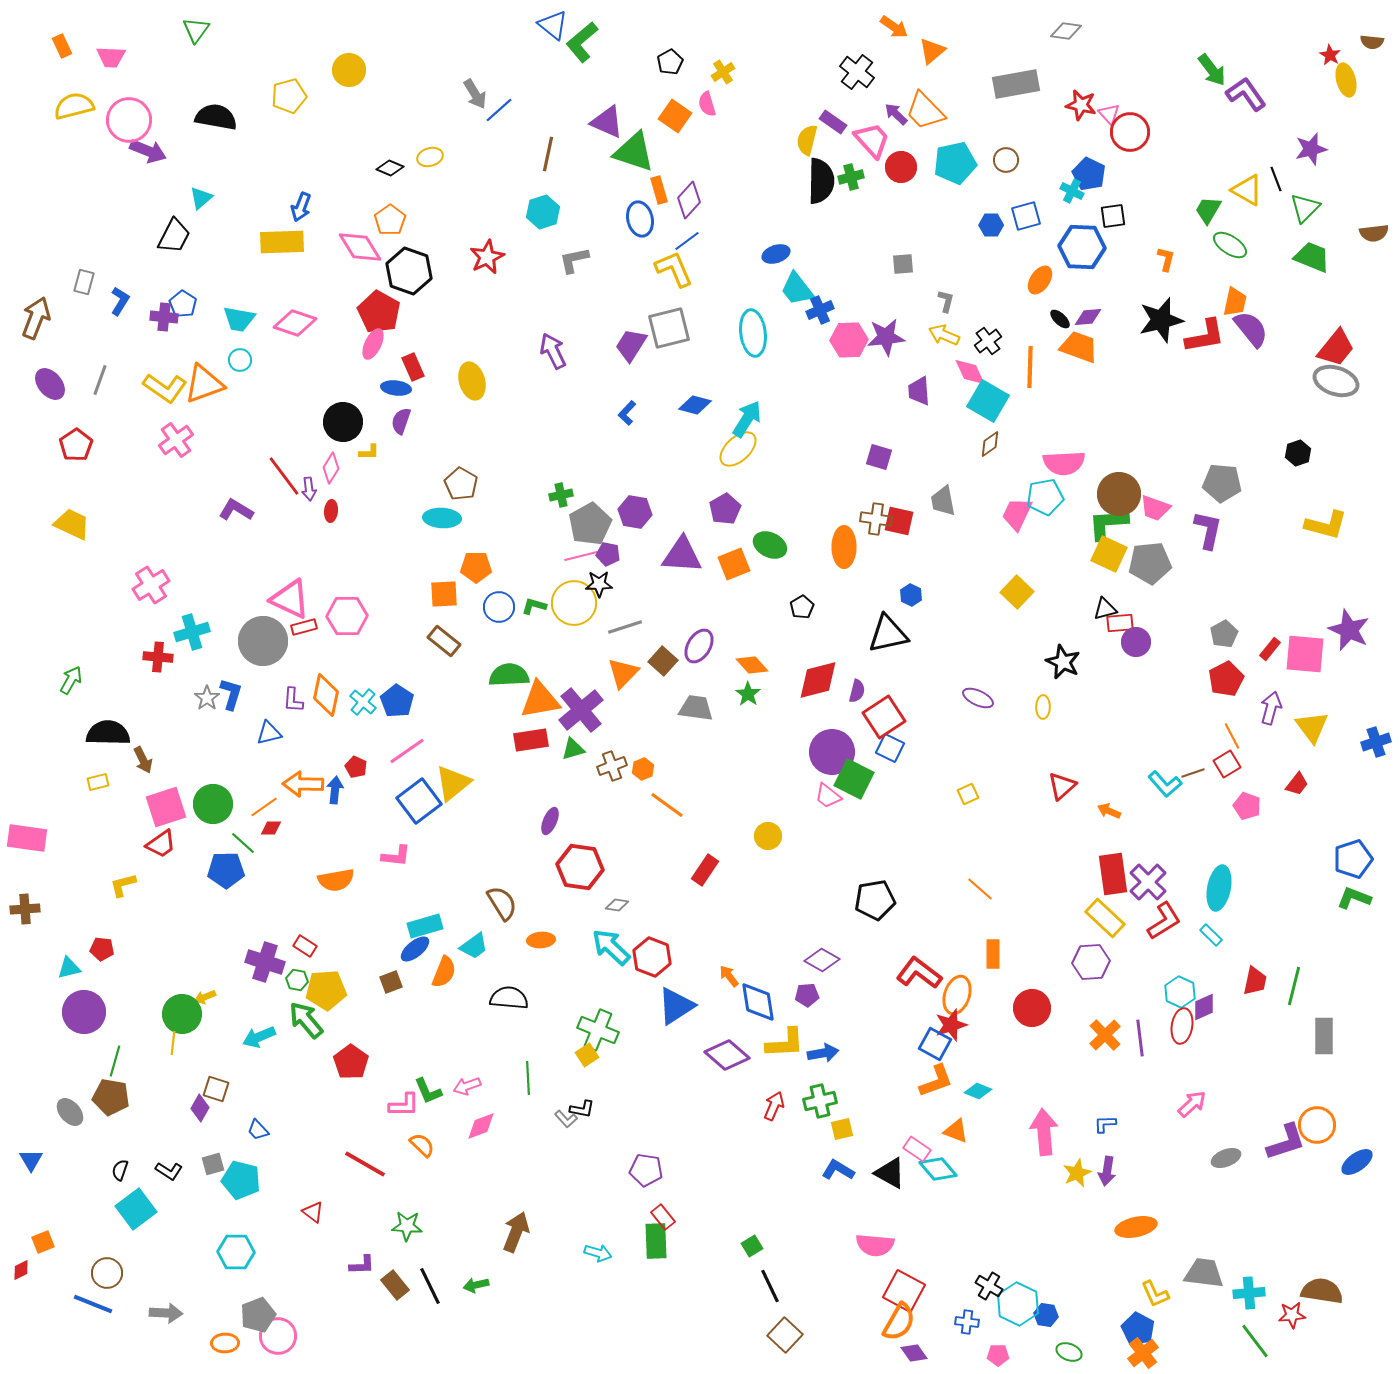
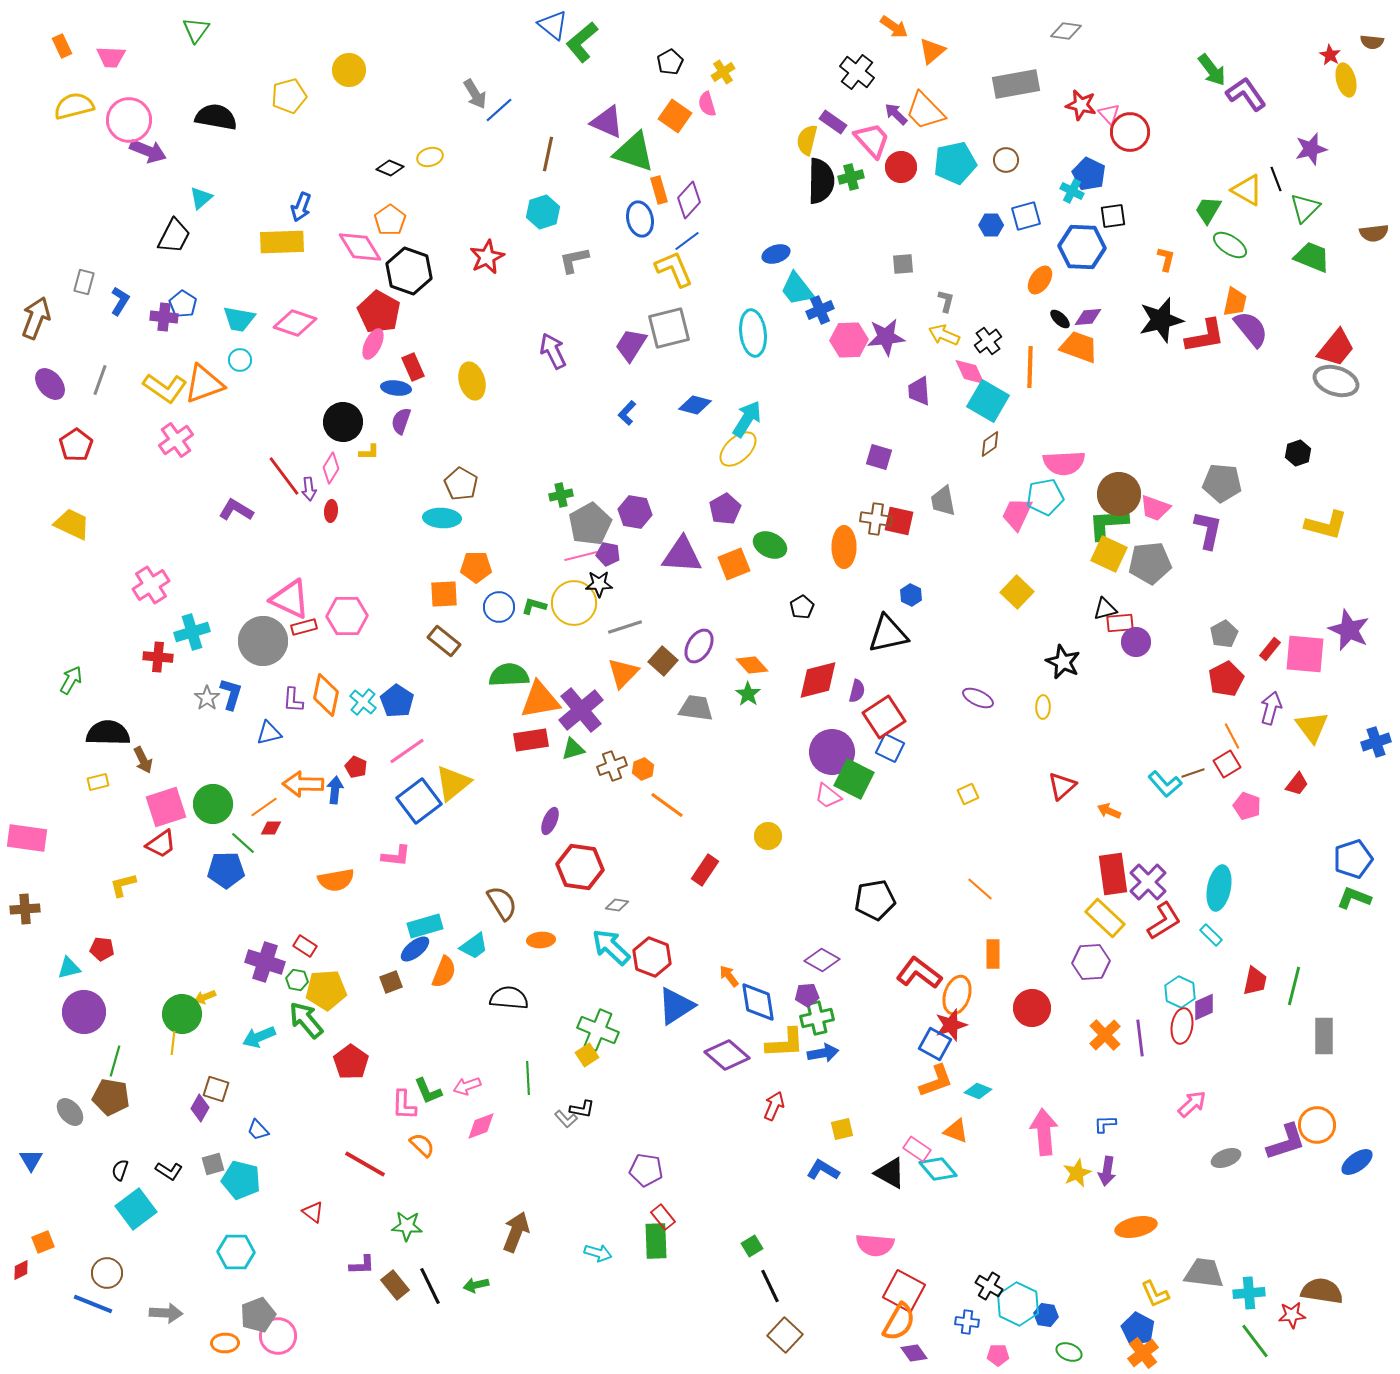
green cross at (820, 1101): moved 3 px left, 83 px up
pink L-shape at (404, 1105): rotated 92 degrees clockwise
blue L-shape at (838, 1170): moved 15 px left
